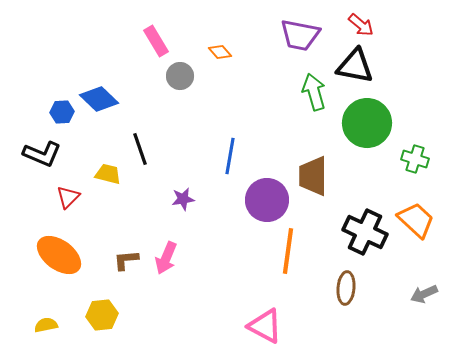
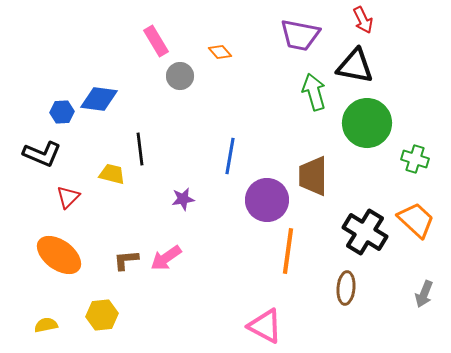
red arrow: moved 2 px right, 5 px up; rotated 24 degrees clockwise
blue diamond: rotated 36 degrees counterclockwise
black line: rotated 12 degrees clockwise
yellow trapezoid: moved 4 px right
black cross: rotated 6 degrees clockwise
pink arrow: rotated 32 degrees clockwise
gray arrow: rotated 44 degrees counterclockwise
